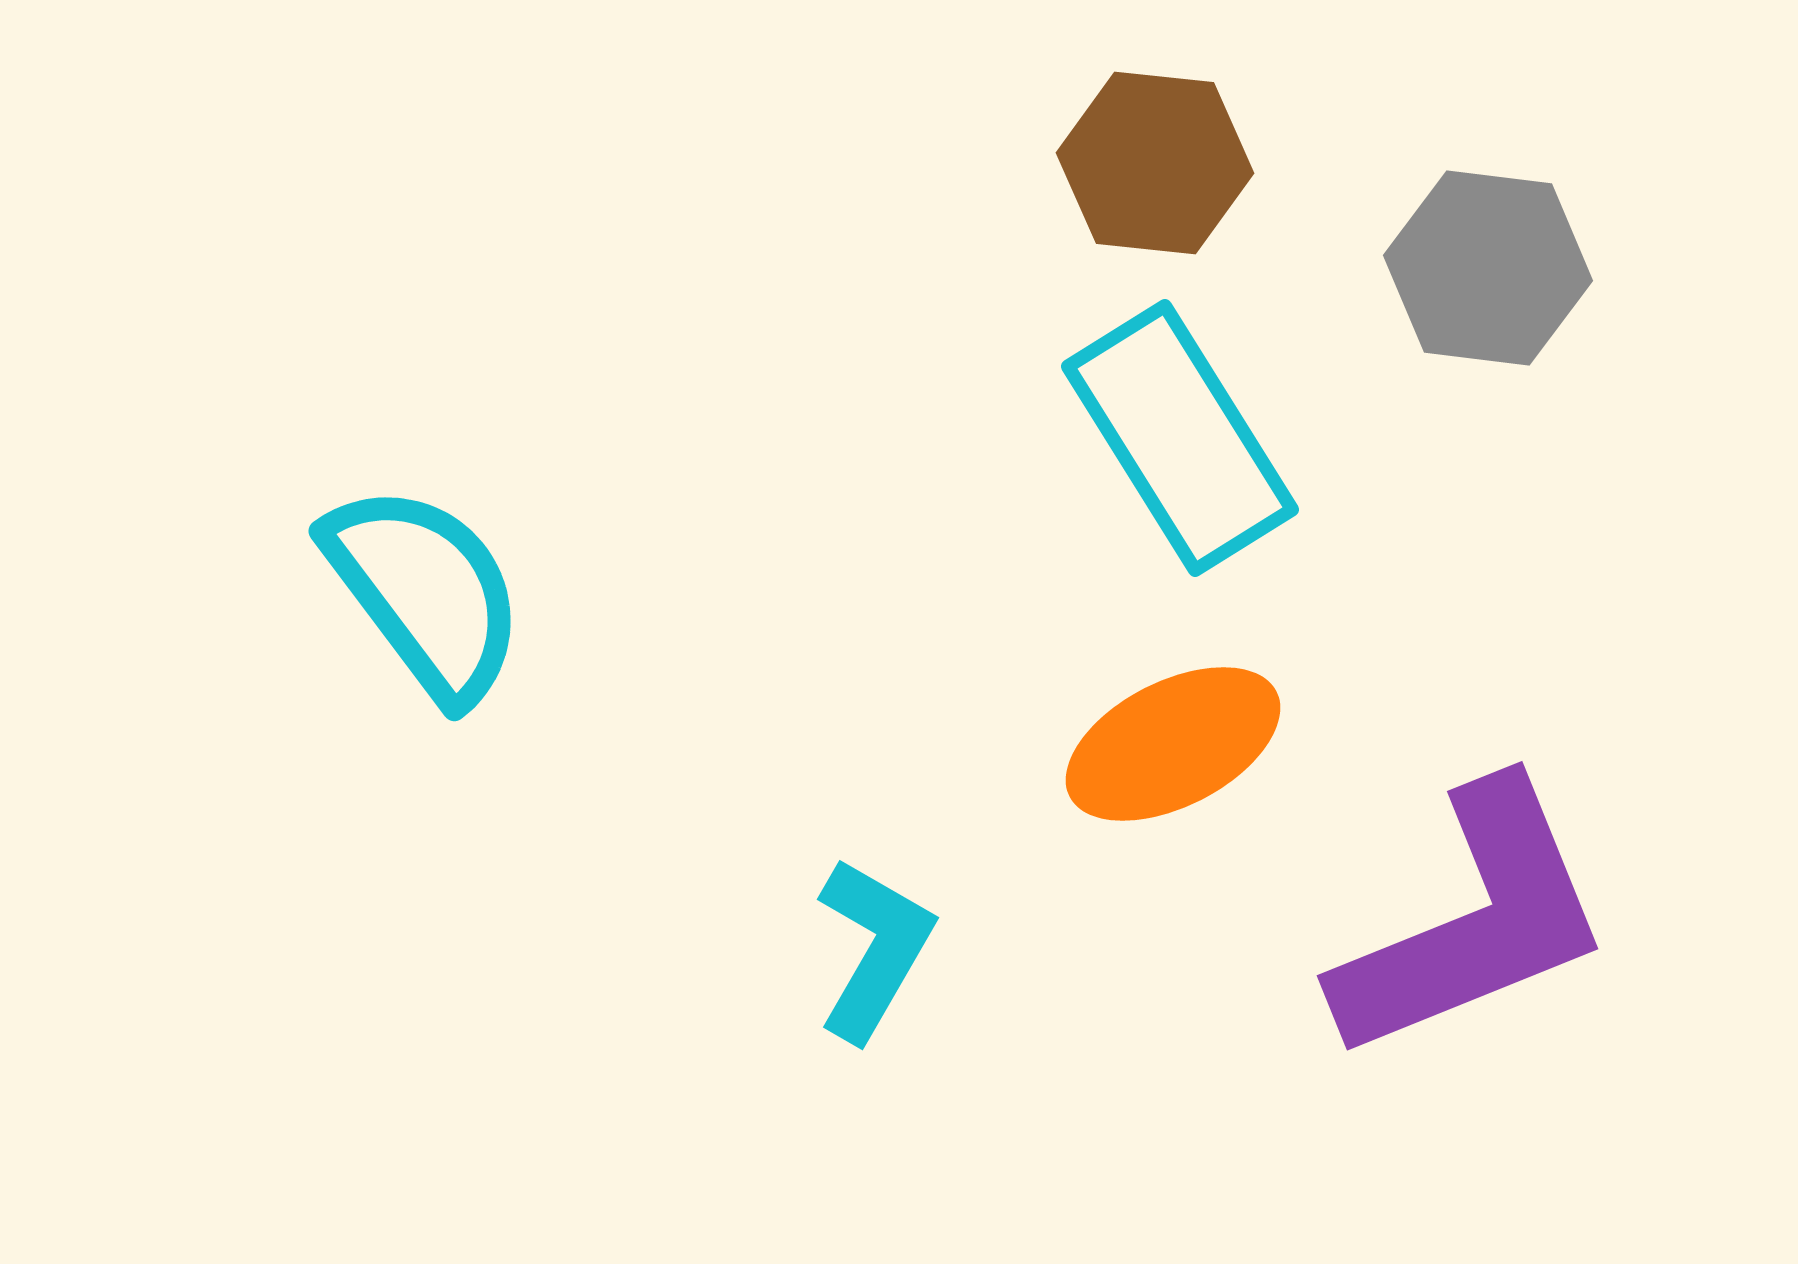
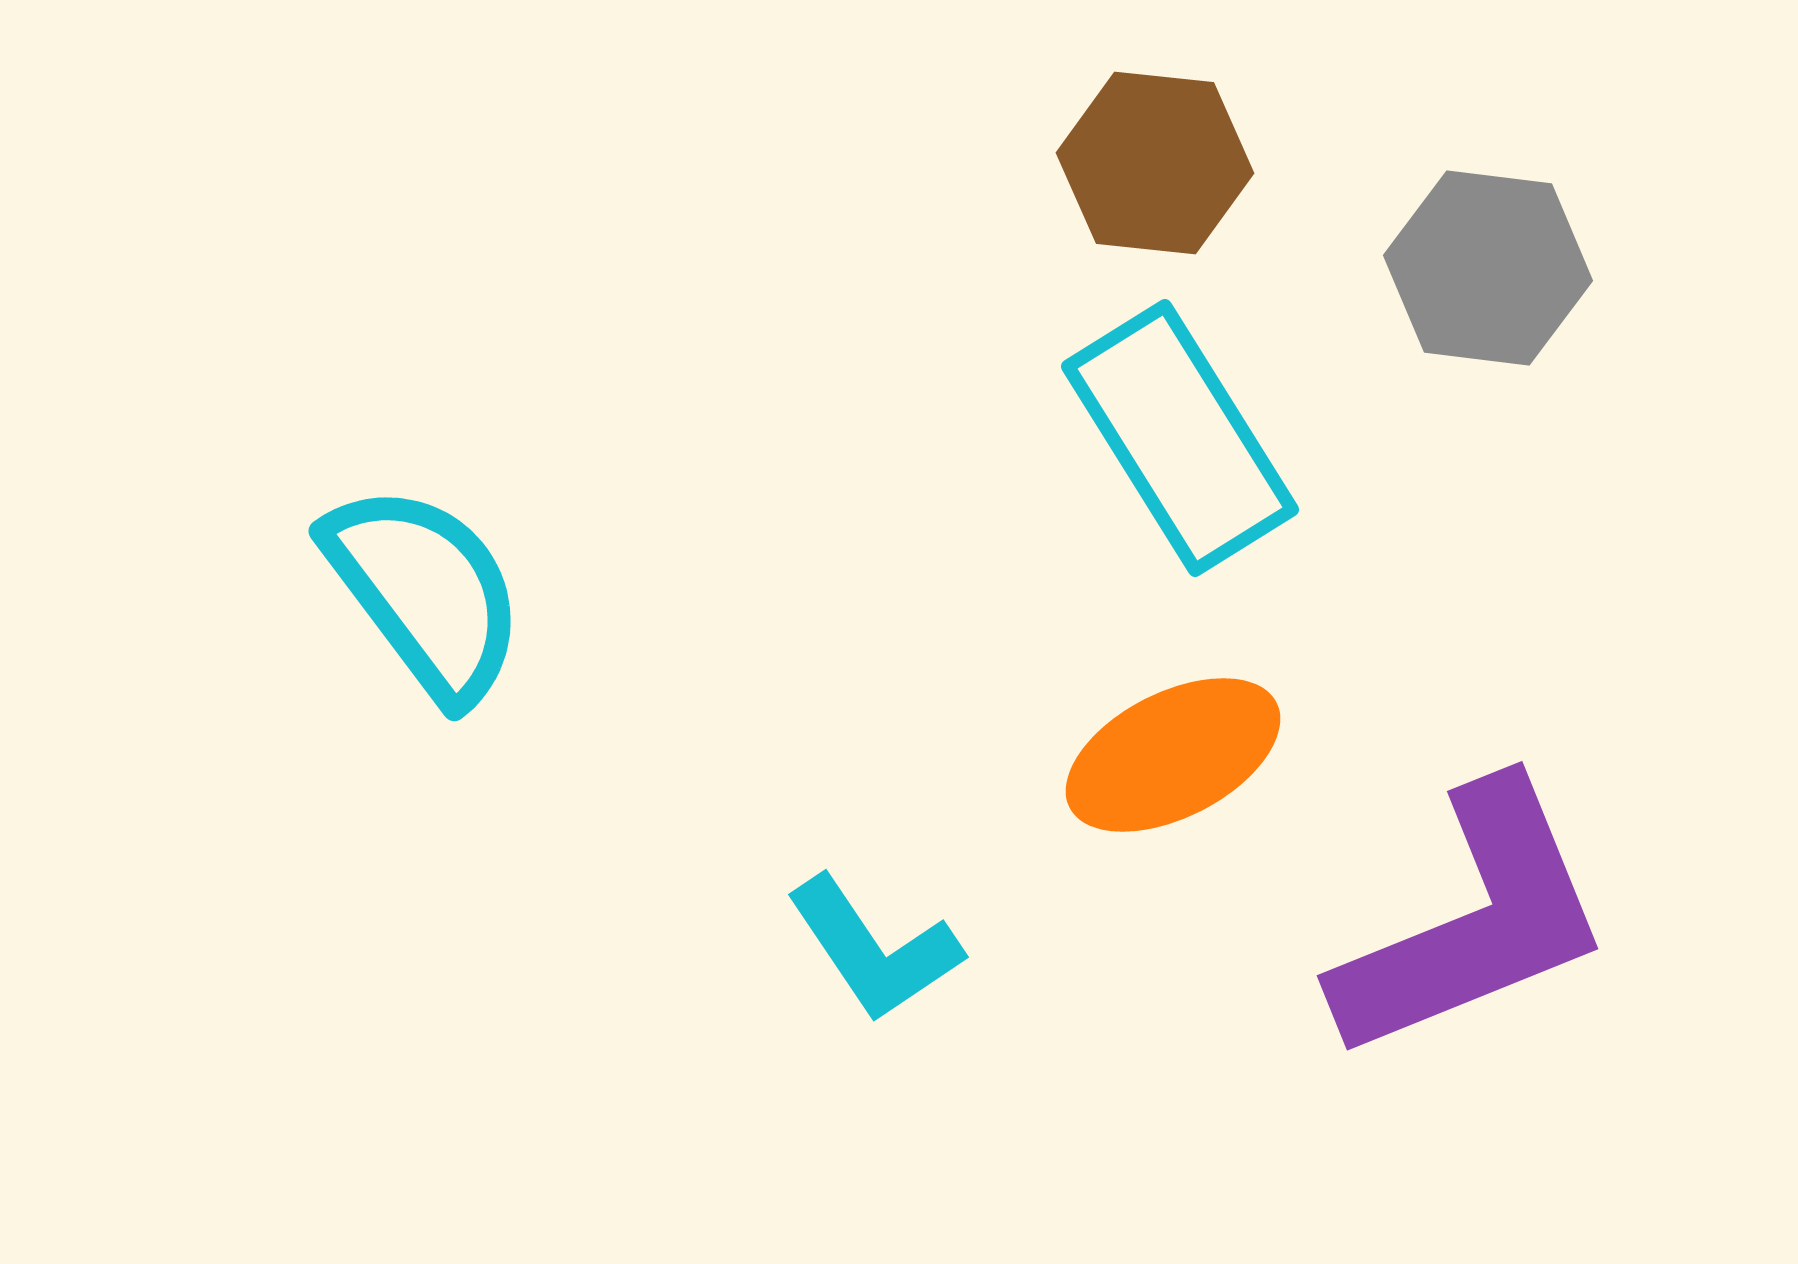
orange ellipse: moved 11 px down
cyan L-shape: rotated 116 degrees clockwise
